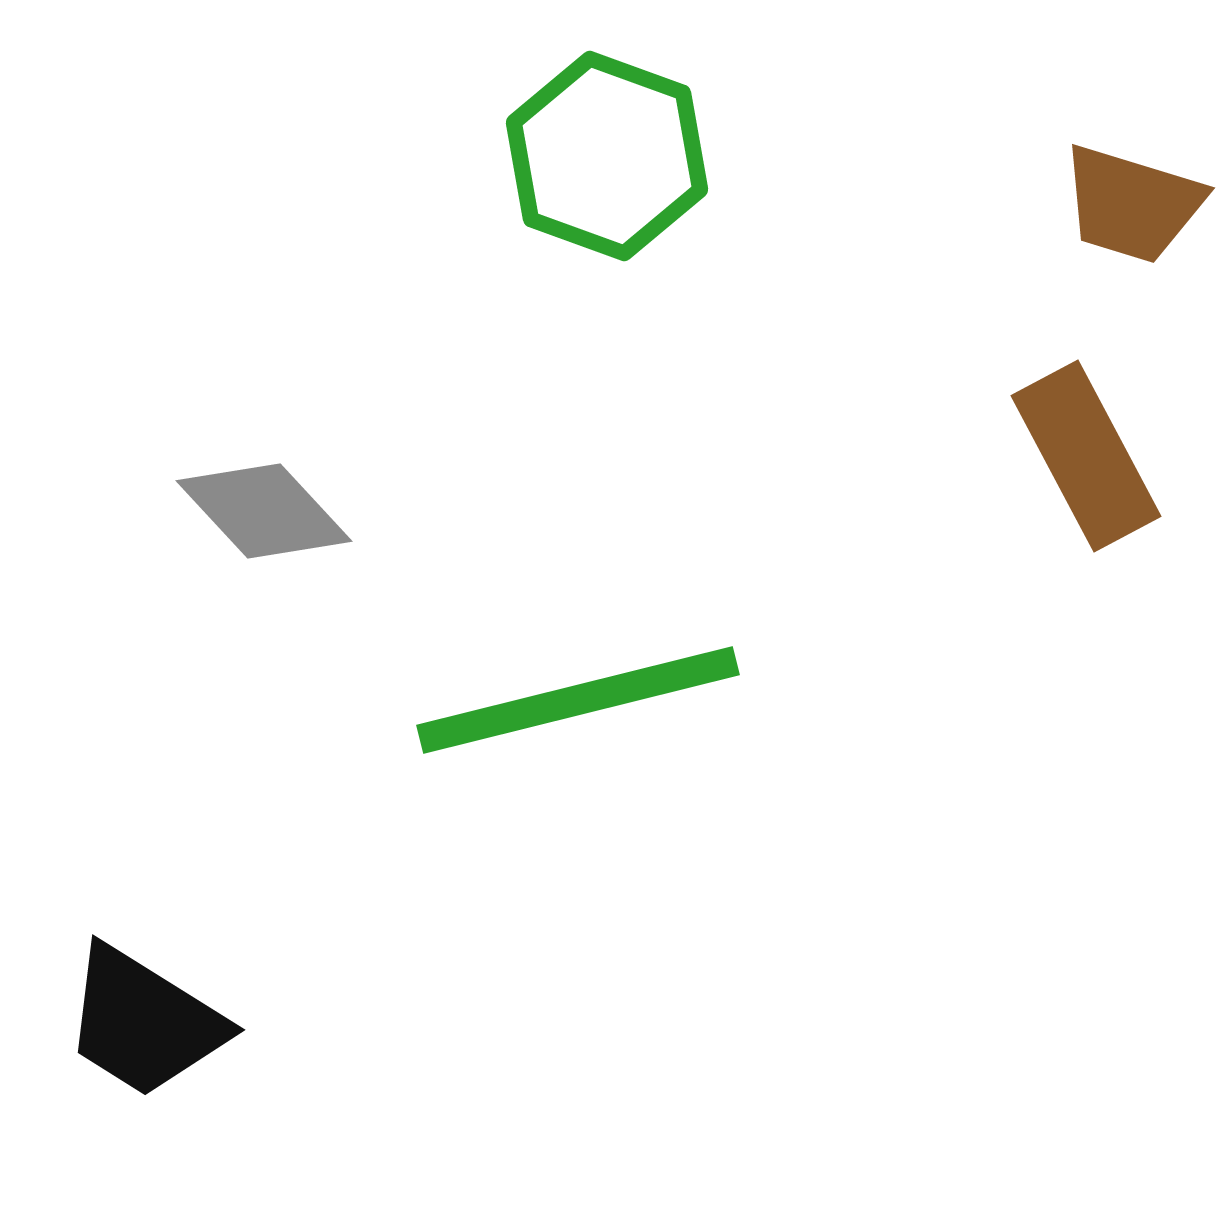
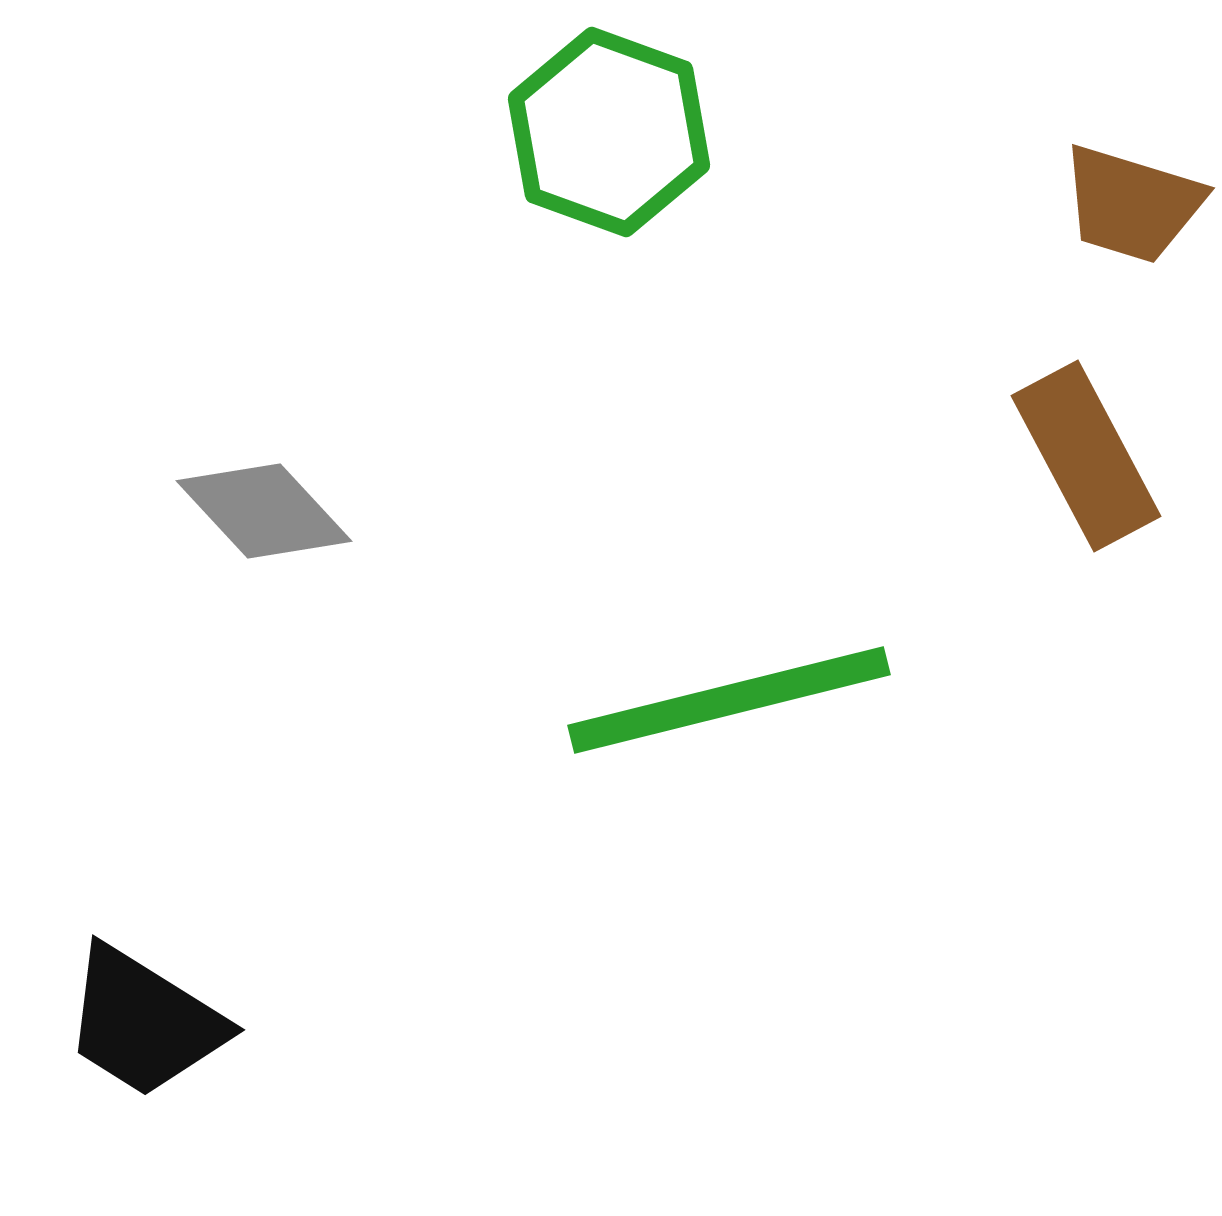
green hexagon: moved 2 px right, 24 px up
green line: moved 151 px right
